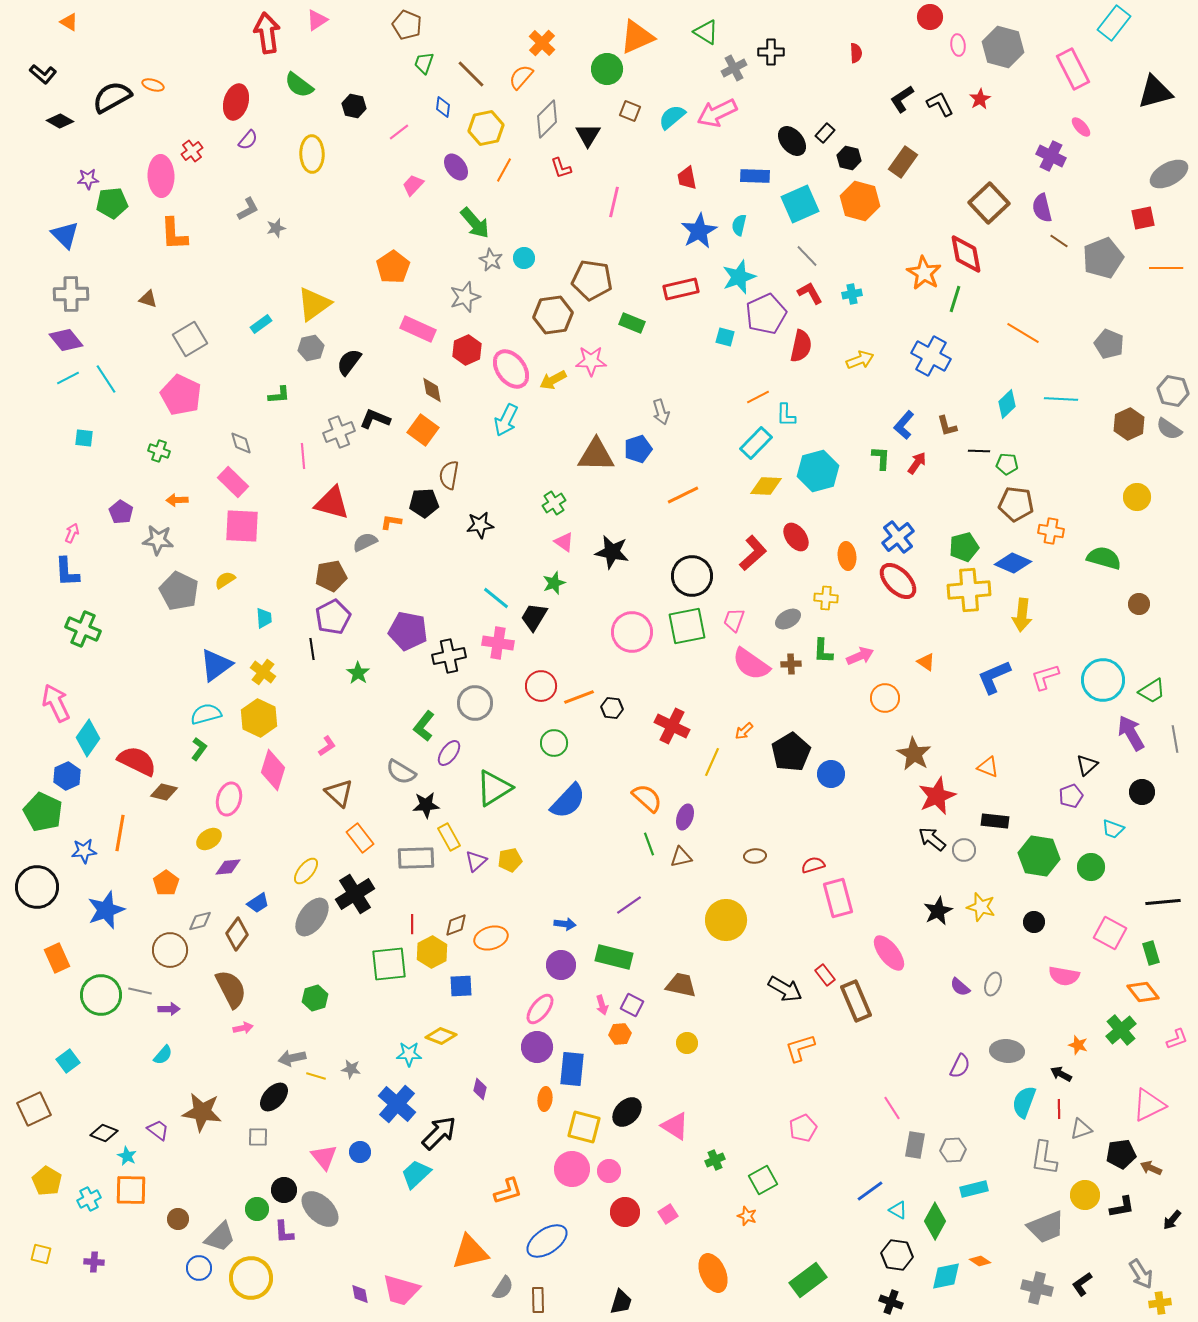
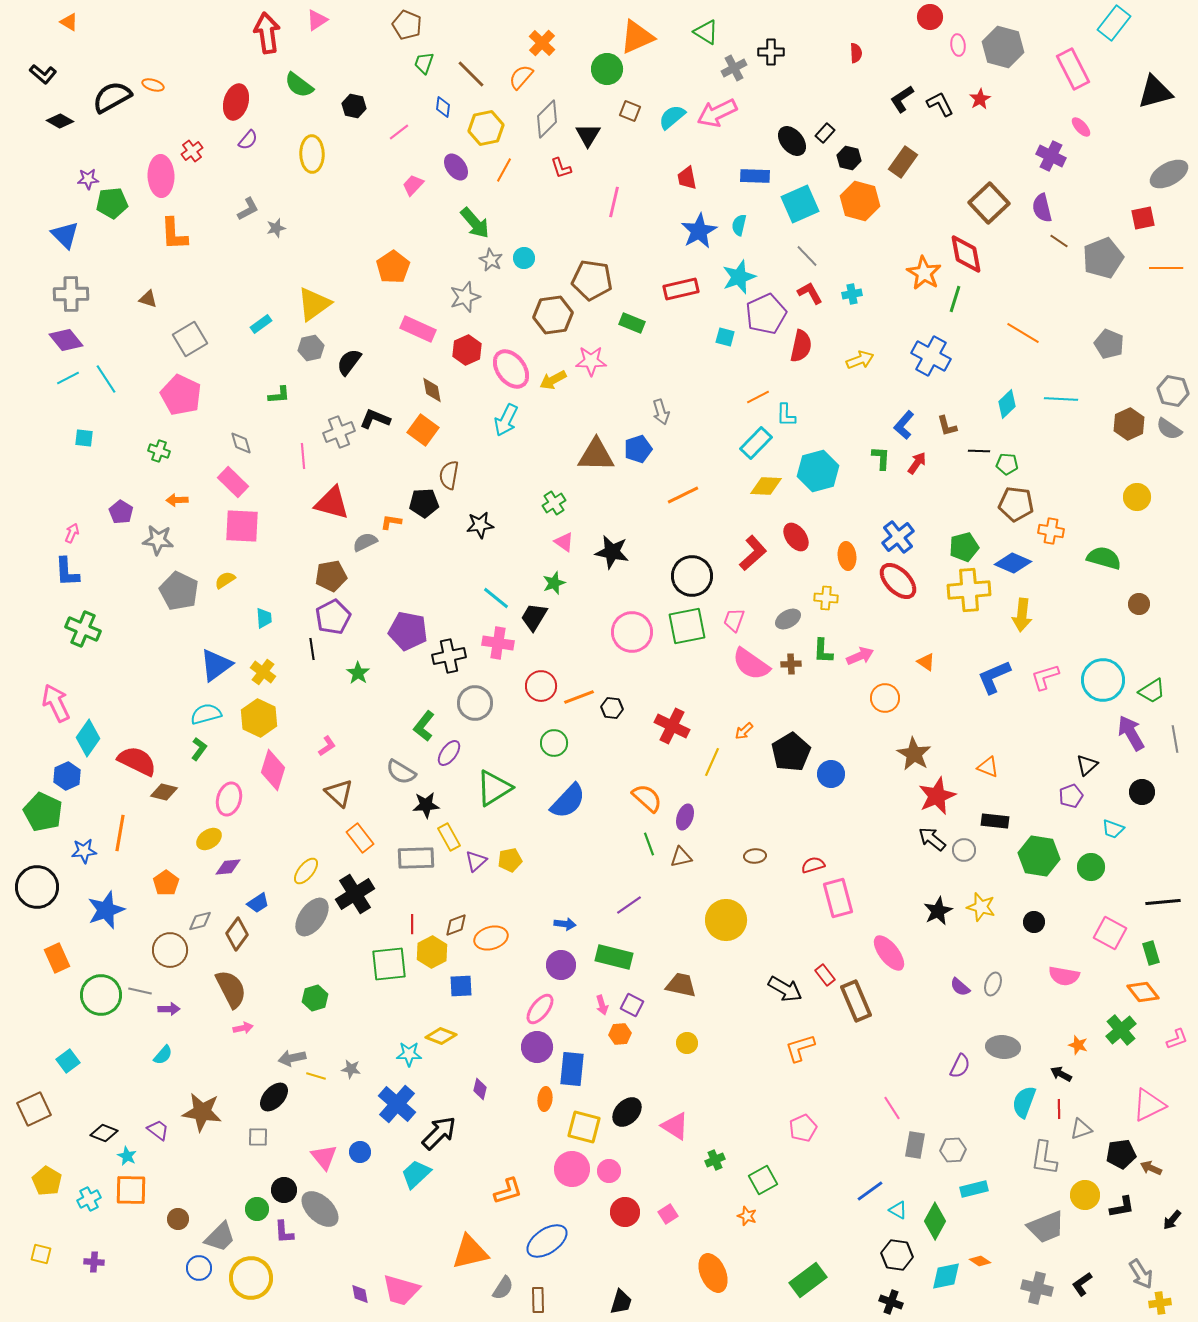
gray ellipse at (1007, 1051): moved 4 px left, 4 px up
